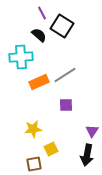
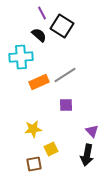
purple triangle: rotated 16 degrees counterclockwise
